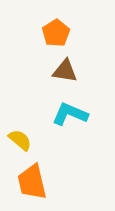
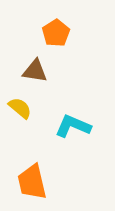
brown triangle: moved 30 px left
cyan L-shape: moved 3 px right, 12 px down
yellow semicircle: moved 32 px up
